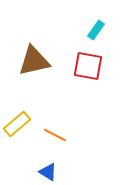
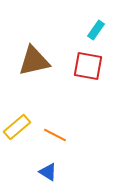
yellow rectangle: moved 3 px down
